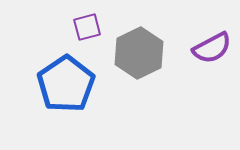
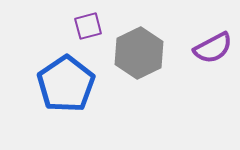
purple square: moved 1 px right, 1 px up
purple semicircle: moved 1 px right
